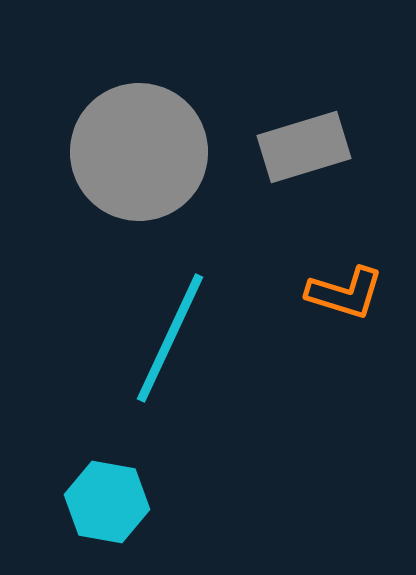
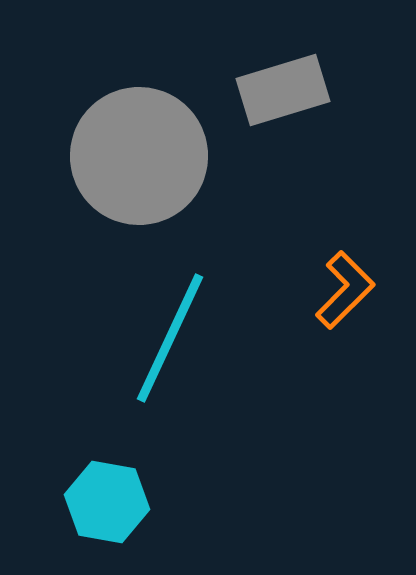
gray rectangle: moved 21 px left, 57 px up
gray circle: moved 4 px down
orange L-shape: moved 3 px up; rotated 62 degrees counterclockwise
